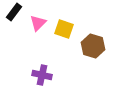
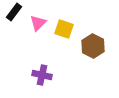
brown hexagon: rotated 10 degrees clockwise
